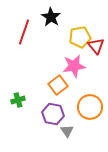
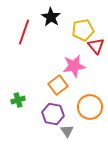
yellow pentagon: moved 3 px right, 7 px up
